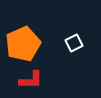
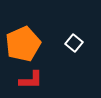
white square: rotated 24 degrees counterclockwise
